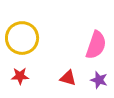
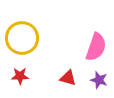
pink semicircle: moved 2 px down
